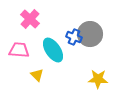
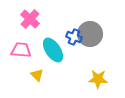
pink trapezoid: moved 2 px right
